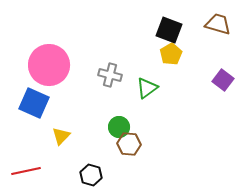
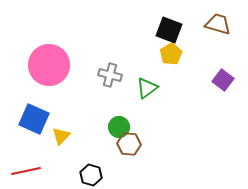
blue square: moved 16 px down
